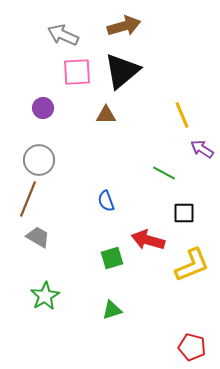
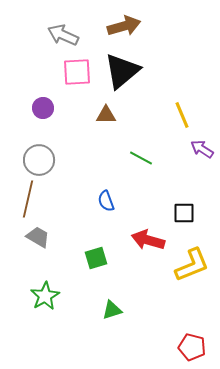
green line: moved 23 px left, 15 px up
brown line: rotated 9 degrees counterclockwise
green square: moved 16 px left
